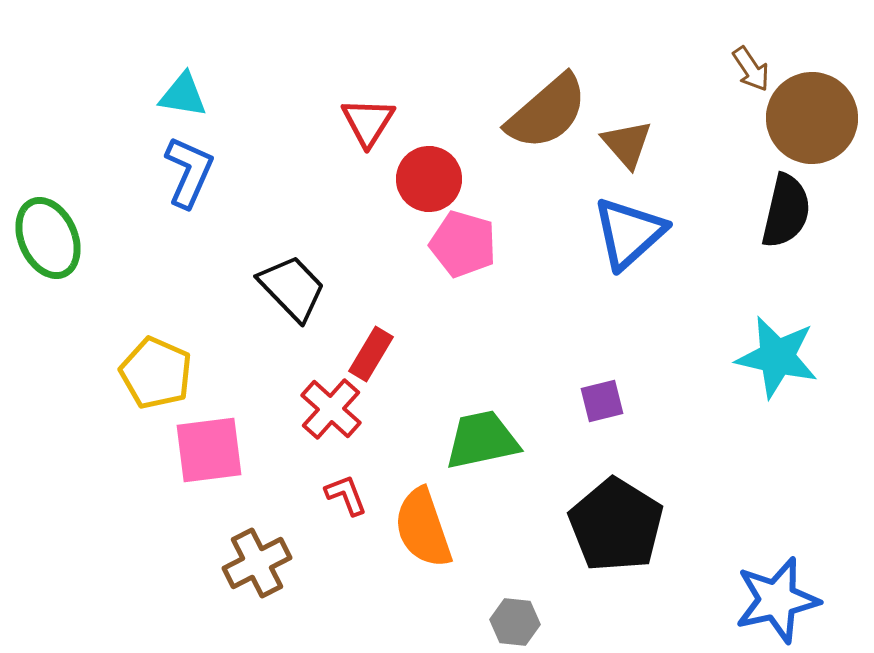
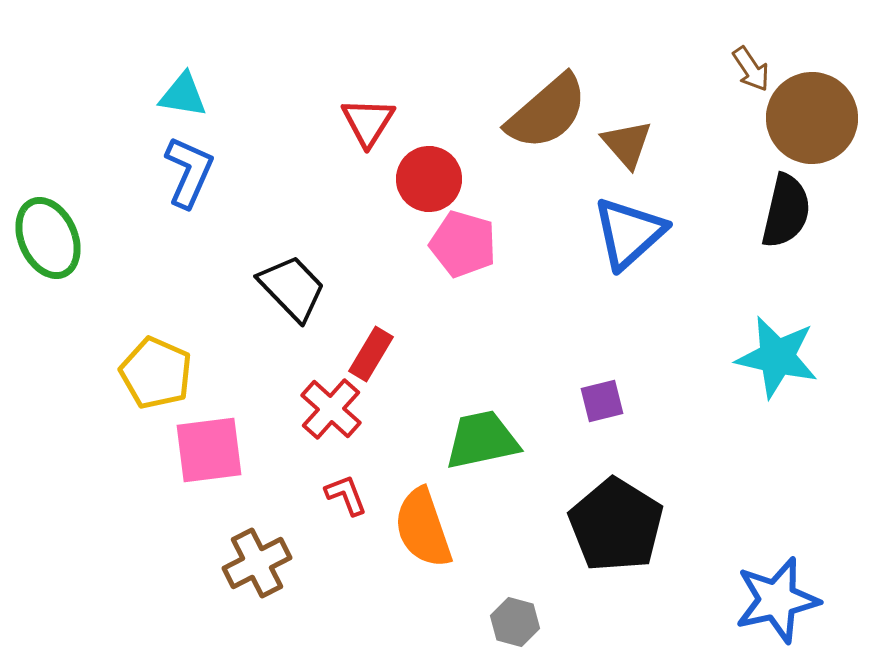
gray hexagon: rotated 9 degrees clockwise
